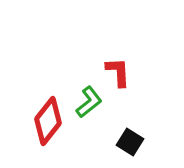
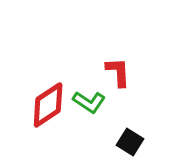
green L-shape: rotated 72 degrees clockwise
red diamond: moved 16 px up; rotated 18 degrees clockwise
